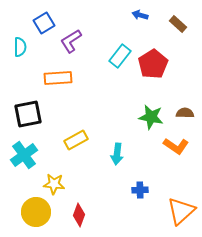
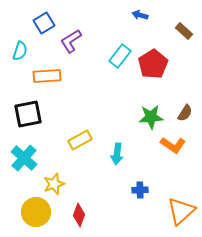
brown rectangle: moved 6 px right, 7 px down
cyan semicircle: moved 4 px down; rotated 18 degrees clockwise
orange rectangle: moved 11 px left, 2 px up
brown semicircle: rotated 120 degrees clockwise
green star: rotated 15 degrees counterclockwise
yellow rectangle: moved 4 px right
orange L-shape: moved 3 px left, 1 px up
cyan cross: moved 3 px down; rotated 12 degrees counterclockwise
yellow star: rotated 25 degrees counterclockwise
